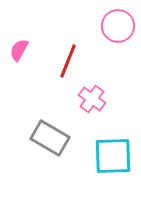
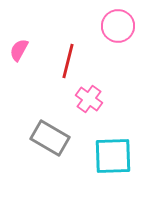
red line: rotated 8 degrees counterclockwise
pink cross: moved 3 px left
